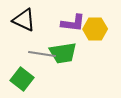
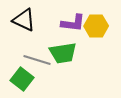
yellow hexagon: moved 1 px right, 3 px up
gray line: moved 5 px left, 6 px down; rotated 8 degrees clockwise
